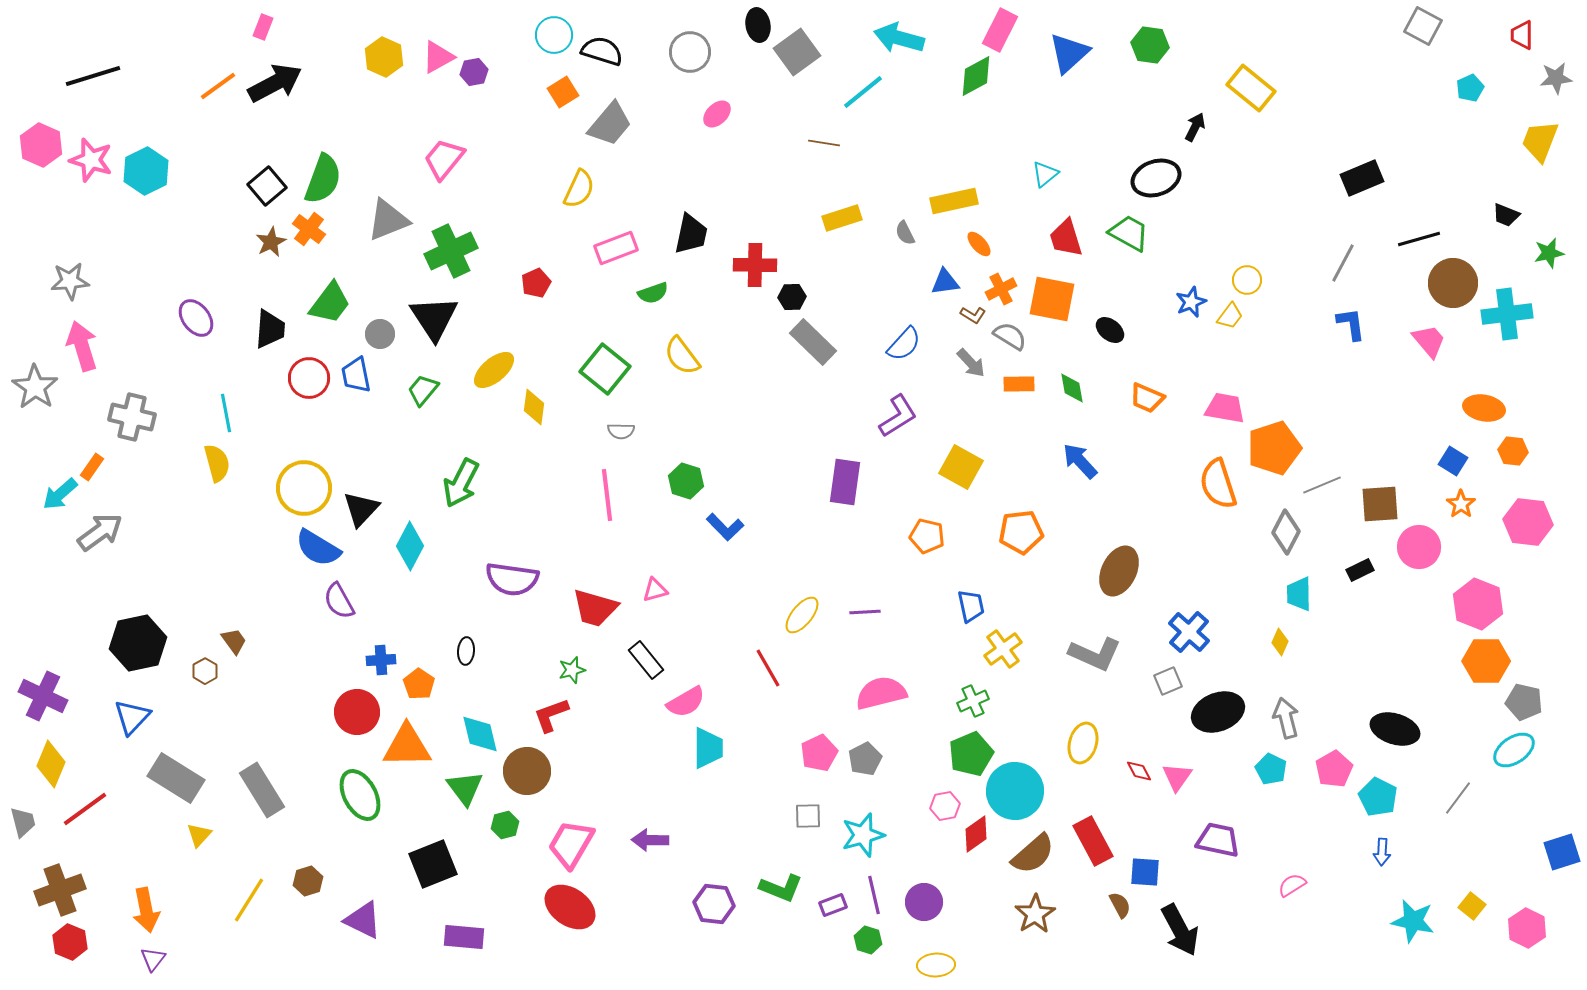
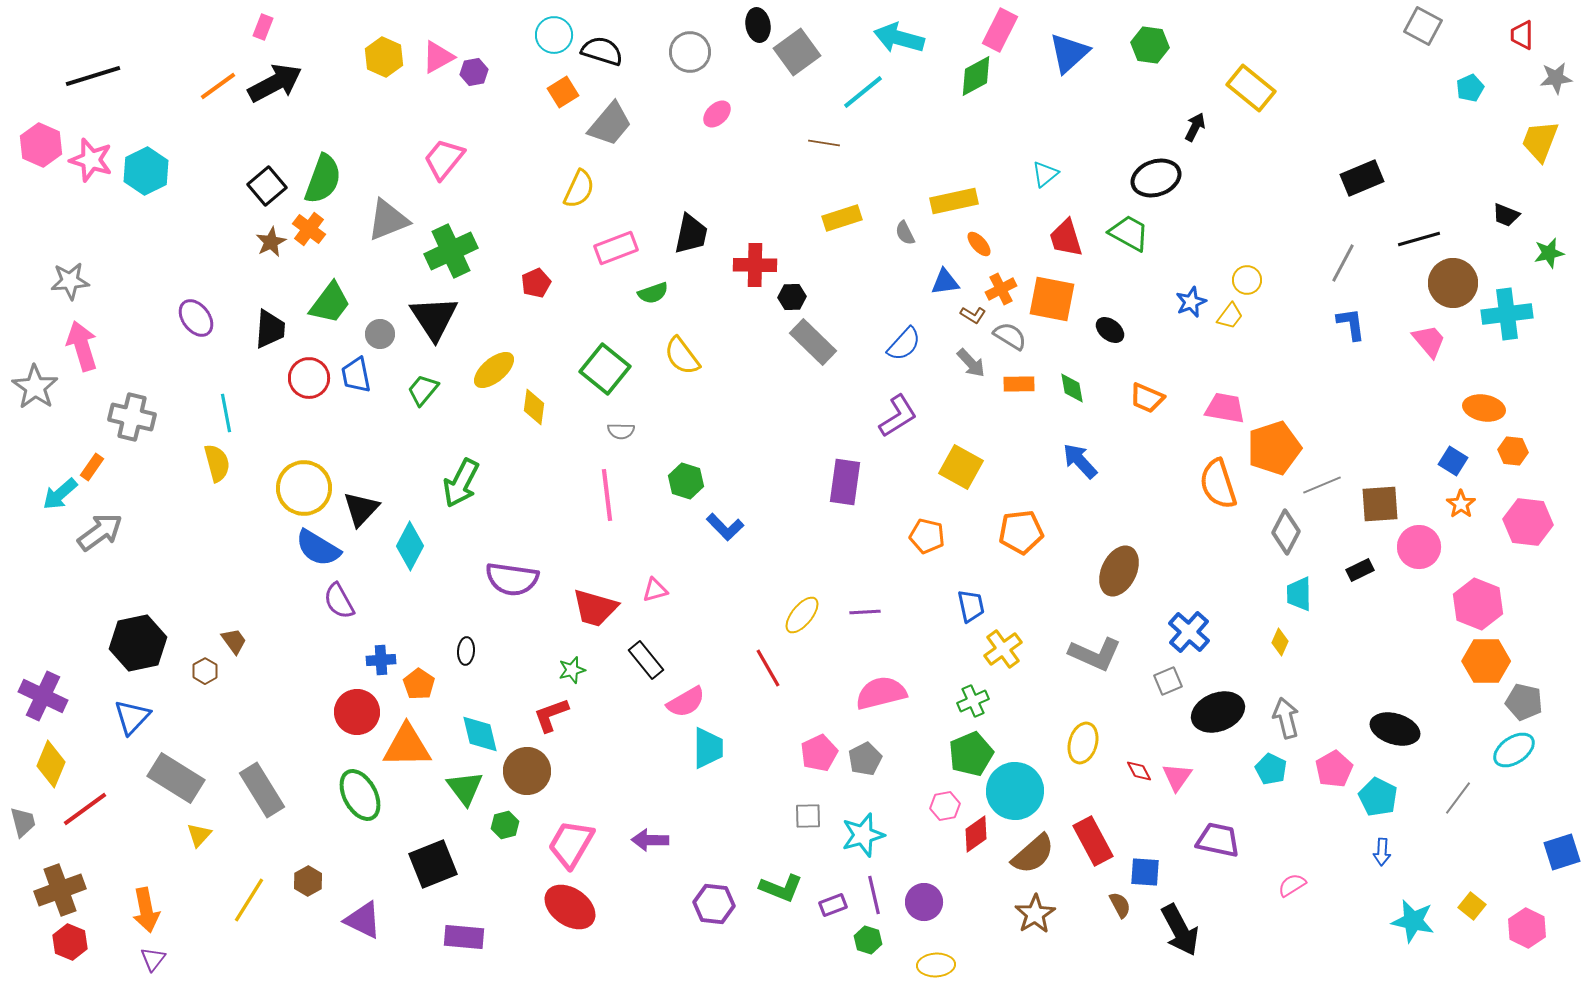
brown hexagon at (308, 881): rotated 12 degrees counterclockwise
